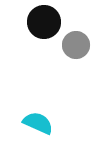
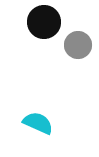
gray circle: moved 2 px right
